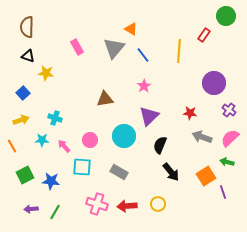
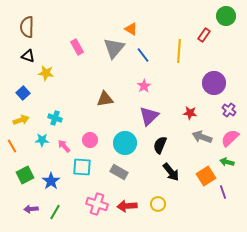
cyan circle: moved 1 px right, 7 px down
blue star: rotated 30 degrees clockwise
